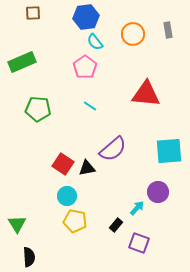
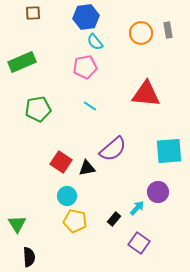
orange circle: moved 8 px right, 1 px up
pink pentagon: rotated 25 degrees clockwise
green pentagon: rotated 15 degrees counterclockwise
red square: moved 2 px left, 2 px up
black rectangle: moved 2 px left, 6 px up
purple square: rotated 15 degrees clockwise
